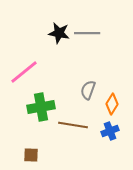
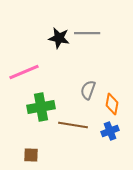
black star: moved 5 px down
pink line: rotated 16 degrees clockwise
orange diamond: rotated 20 degrees counterclockwise
